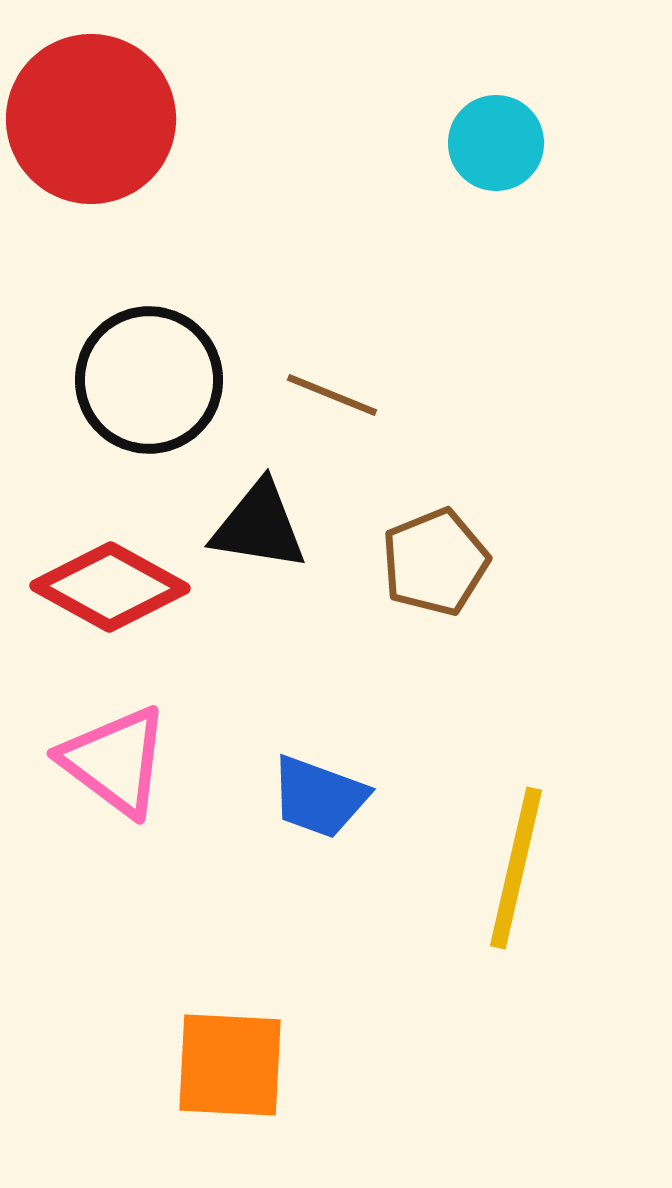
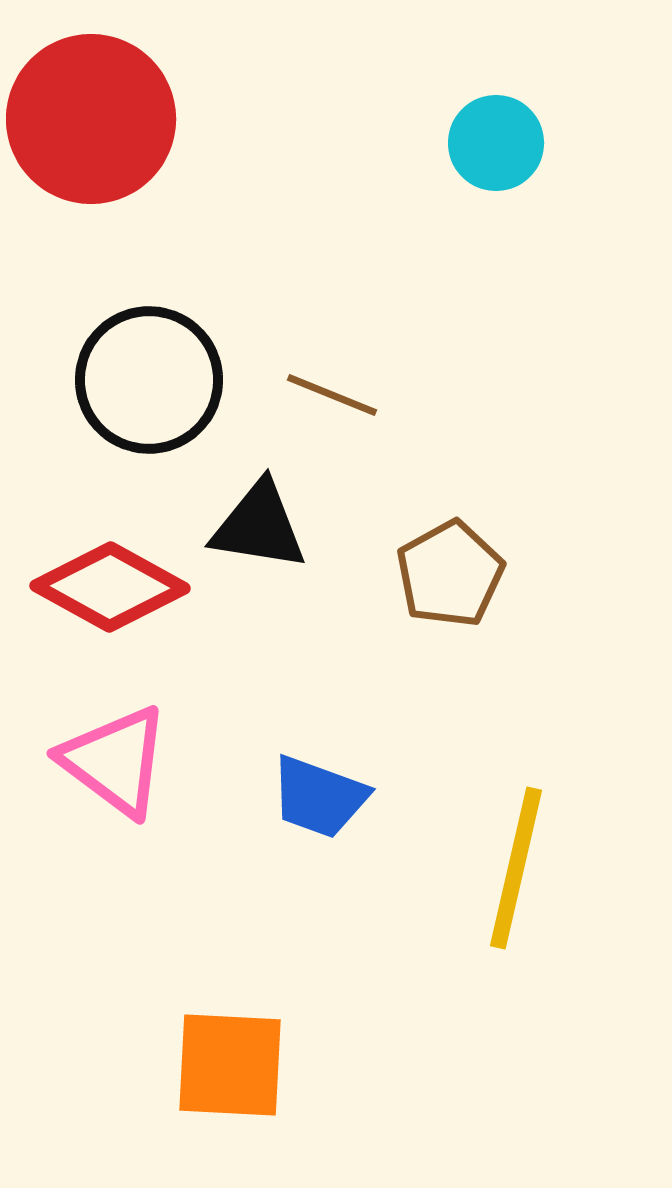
brown pentagon: moved 15 px right, 12 px down; rotated 7 degrees counterclockwise
